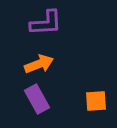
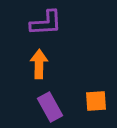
orange arrow: rotated 68 degrees counterclockwise
purple rectangle: moved 13 px right, 8 px down
